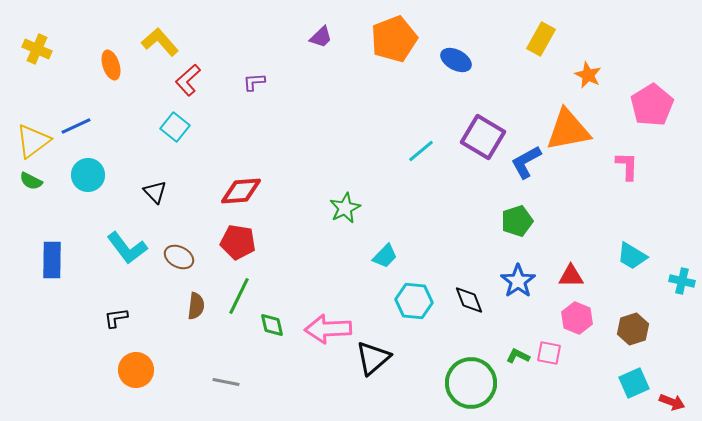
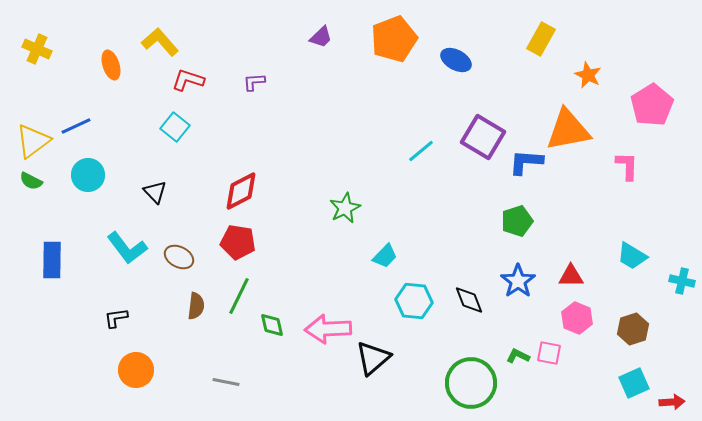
red L-shape at (188, 80): rotated 60 degrees clockwise
blue L-shape at (526, 162): rotated 33 degrees clockwise
red diamond at (241, 191): rotated 24 degrees counterclockwise
red arrow at (672, 402): rotated 25 degrees counterclockwise
